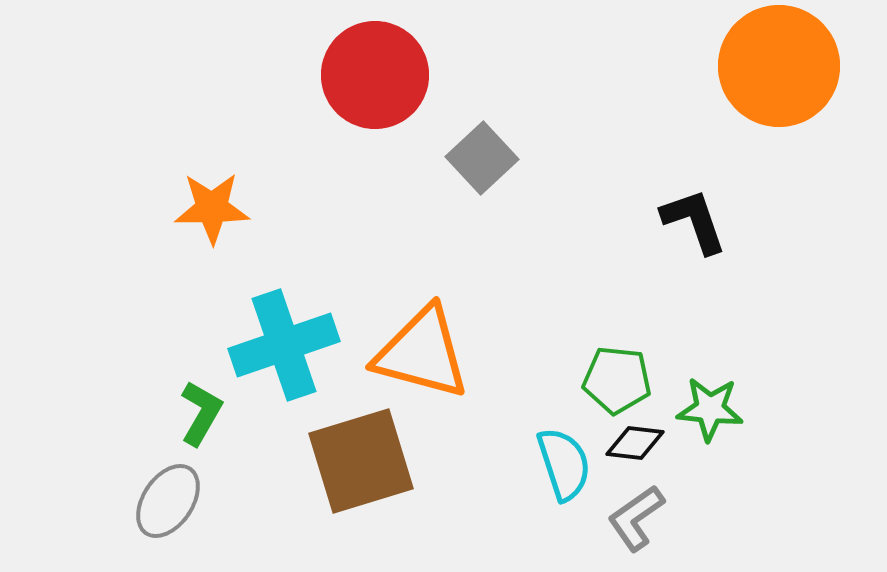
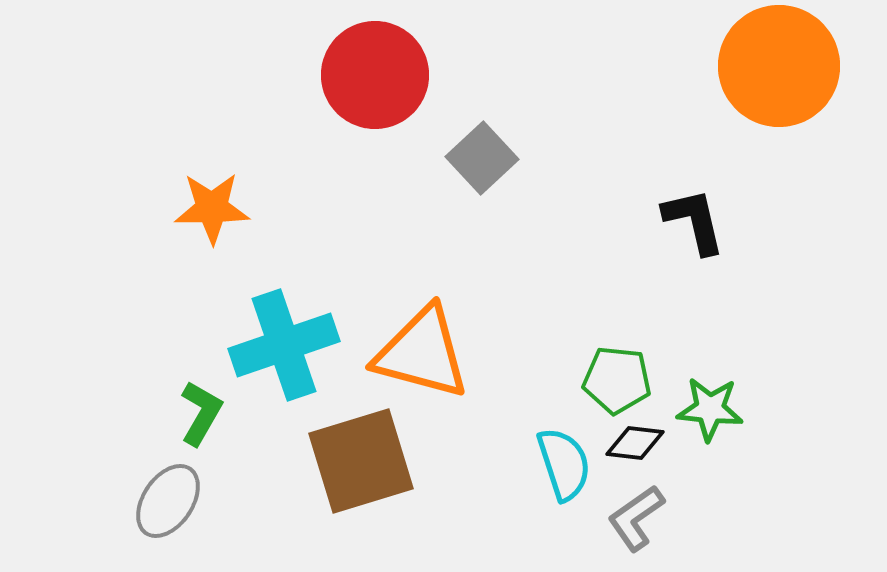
black L-shape: rotated 6 degrees clockwise
